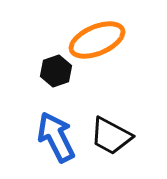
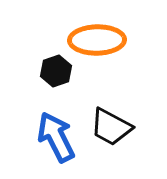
orange ellipse: rotated 22 degrees clockwise
black trapezoid: moved 9 px up
